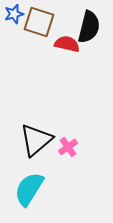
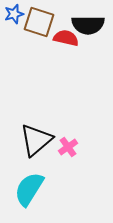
black semicircle: moved 1 px left, 2 px up; rotated 76 degrees clockwise
red semicircle: moved 1 px left, 6 px up
